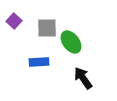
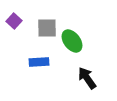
green ellipse: moved 1 px right, 1 px up
black arrow: moved 4 px right
